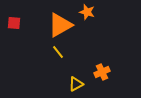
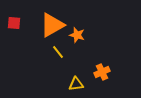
orange star: moved 10 px left, 23 px down
orange triangle: moved 8 px left
yellow triangle: rotated 21 degrees clockwise
